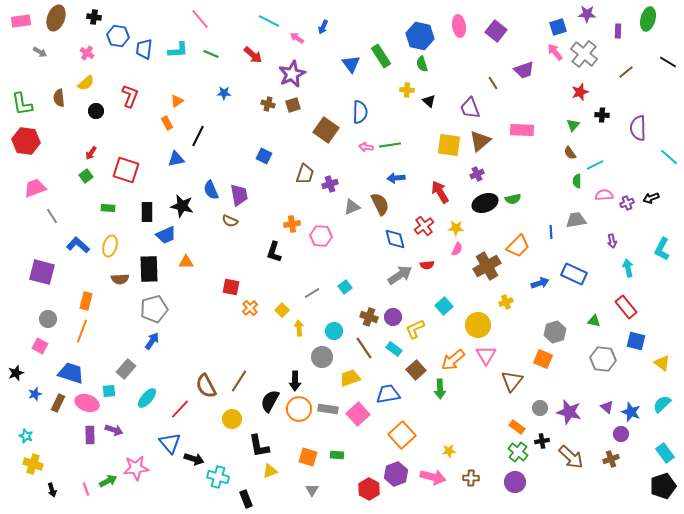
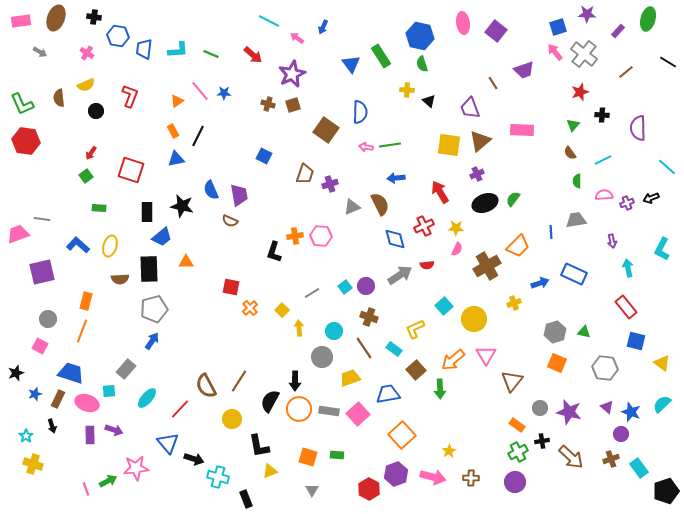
pink line at (200, 19): moved 72 px down
pink ellipse at (459, 26): moved 4 px right, 3 px up
purple rectangle at (618, 31): rotated 40 degrees clockwise
yellow semicircle at (86, 83): moved 2 px down; rotated 18 degrees clockwise
green L-shape at (22, 104): rotated 15 degrees counterclockwise
orange rectangle at (167, 123): moved 6 px right, 8 px down
cyan line at (669, 157): moved 2 px left, 10 px down
cyan line at (595, 165): moved 8 px right, 5 px up
red square at (126, 170): moved 5 px right
pink trapezoid at (35, 188): moved 17 px left, 46 px down
green semicircle at (513, 199): rotated 140 degrees clockwise
green rectangle at (108, 208): moved 9 px left
gray line at (52, 216): moved 10 px left, 3 px down; rotated 49 degrees counterclockwise
orange cross at (292, 224): moved 3 px right, 12 px down
red cross at (424, 226): rotated 12 degrees clockwise
blue trapezoid at (166, 235): moved 4 px left, 2 px down; rotated 15 degrees counterclockwise
purple square at (42, 272): rotated 28 degrees counterclockwise
yellow cross at (506, 302): moved 8 px right, 1 px down
purple circle at (393, 317): moved 27 px left, 31 px up
green triangle at (594, 321): moved 10 px left, 11 px down
yellow circle at (478, 325): moved 4 px left, 6 px up
orange square at (543, 359): moved 14 px right, 4 px down
gray hexagon at (603, 359): moved 2 px right, 9 px down
brown rectangle at (58, 403): moved 4 px up
gray rectangle at (328, 409): moved 1 px right, 2 px down
orange rectangle at (517, 427): moved 2 px up
cyan star at (26, 436): rotated 16 degrees clockwise
blue triangle at (170, 443): moved 2 px left
yellow star at (449, 451): rotated 24 degrees counterclockwise
green cross at (518, 452): rotated 24 degrees clockwise
cyan rectangle at (665, 453): moved 26 px left, 15 px down
black pentagon at (663, 486): moved 3 px right, 5 px down
black arrow at (52, 490): moved 64 px up
